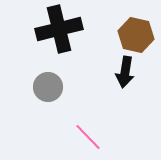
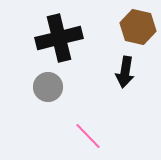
black cross: moved 9 px down
brown hexagon: moved 2 px right, 8 px up
pink line: moved 1 px up
